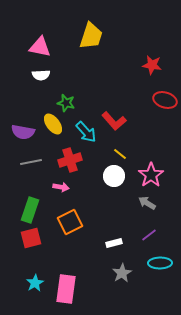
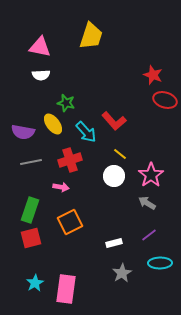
red star: moved 1 px right, 10 px down; rotated 12 degrees clockwise
